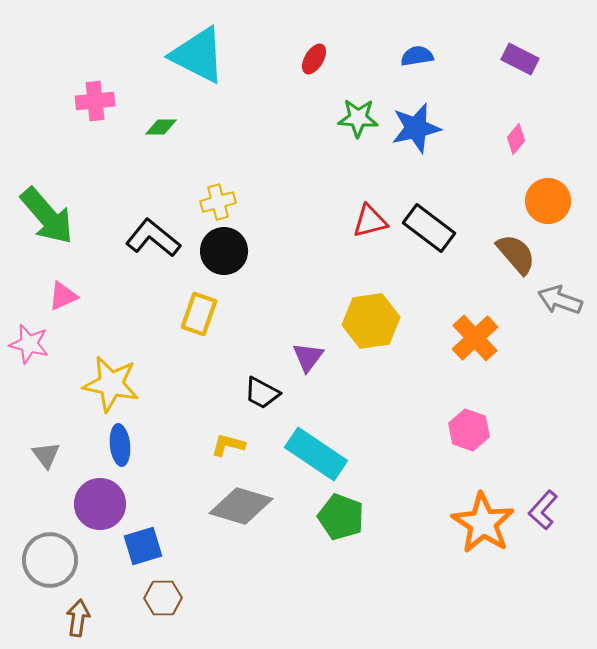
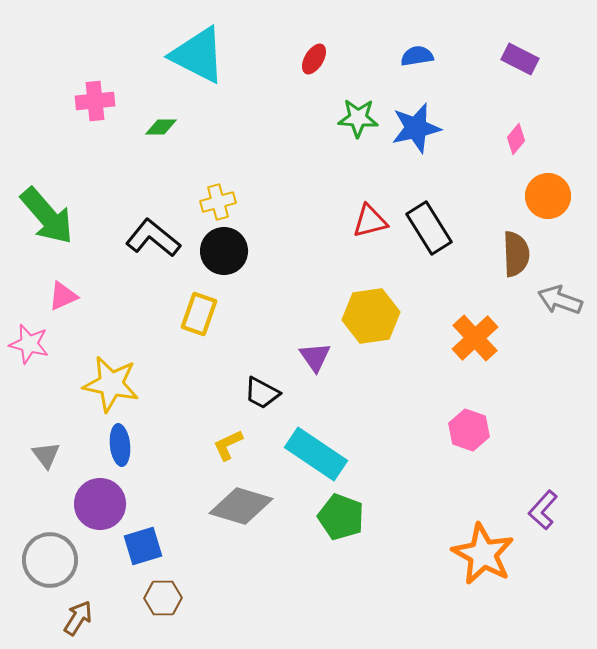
orange circle: moved 5 px up
black rectangle: rotated 21 degrees clockwise
brown semicircle: rotated 39 degrees clockwise
yellow hexagon: moved 5 px up
purple triangle: moved 7 px right; rotated 12 degrees counterclockwise
yellow L-shape: rotated 40 degrees counterclockwise
orange star: moved 31 px down; rotated 4 degrees counterclockwise
brown arrow: rotated 24 degrees clockwise
